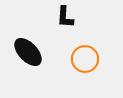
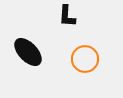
black L-shape: moved 2 px right, 1 px up
